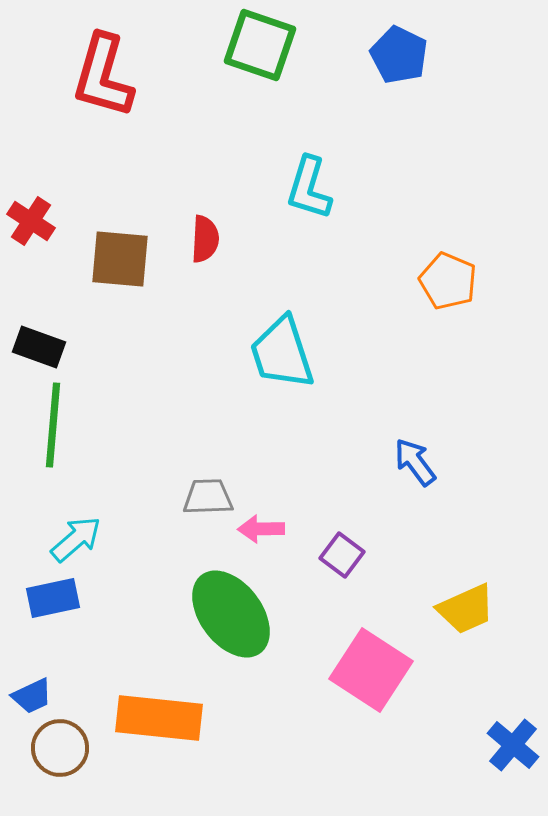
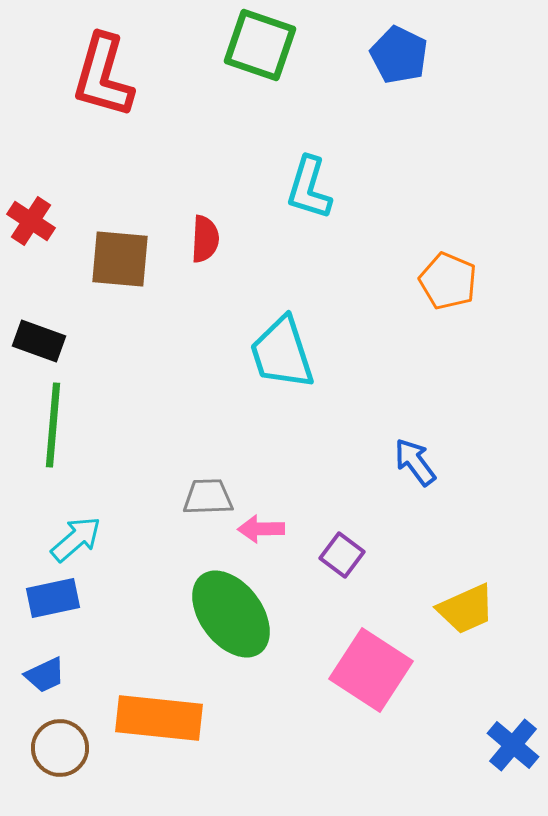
black rectangle: moved 6 px up
blue trapezoid: moved 13 px right, 21 px up
